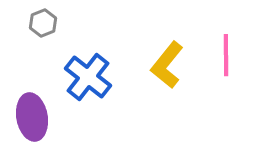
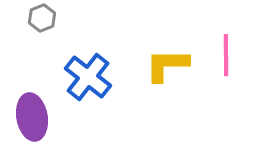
gray hexagon: moved 1 px left, 5 px up
yellow L-shape: rotated 51 degrees clockwise
